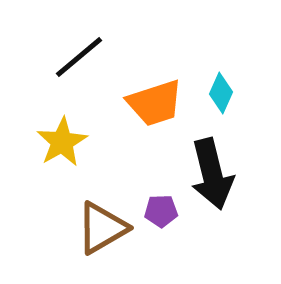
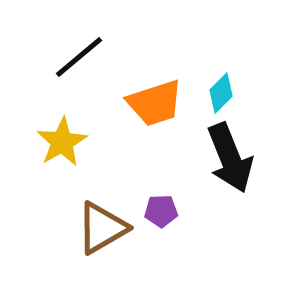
cyan diamond: rotated 21 degrees clockwise
black arrow: moved 18 px right, 16 px up; rotated 8 degrees counterclockwise
